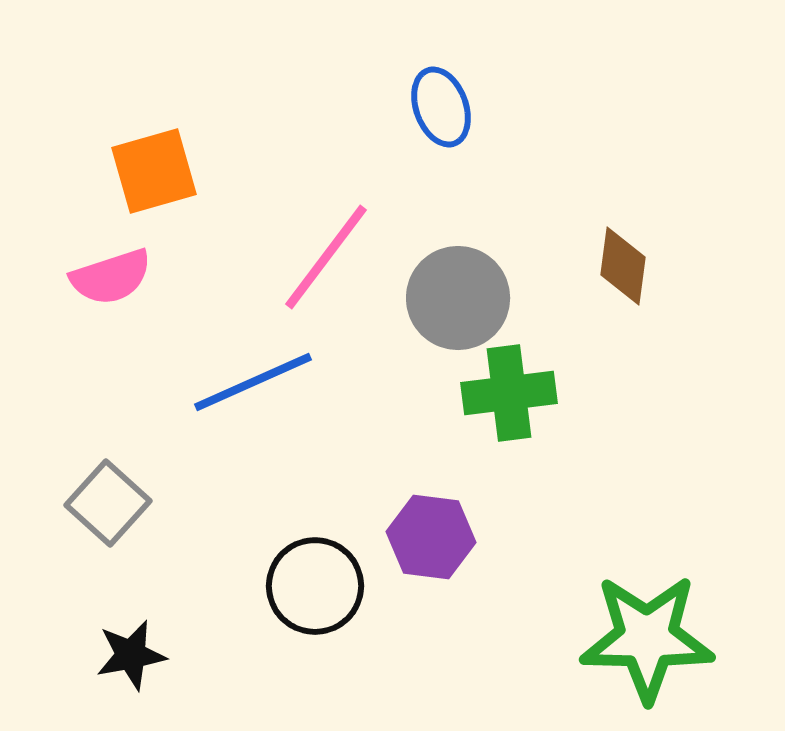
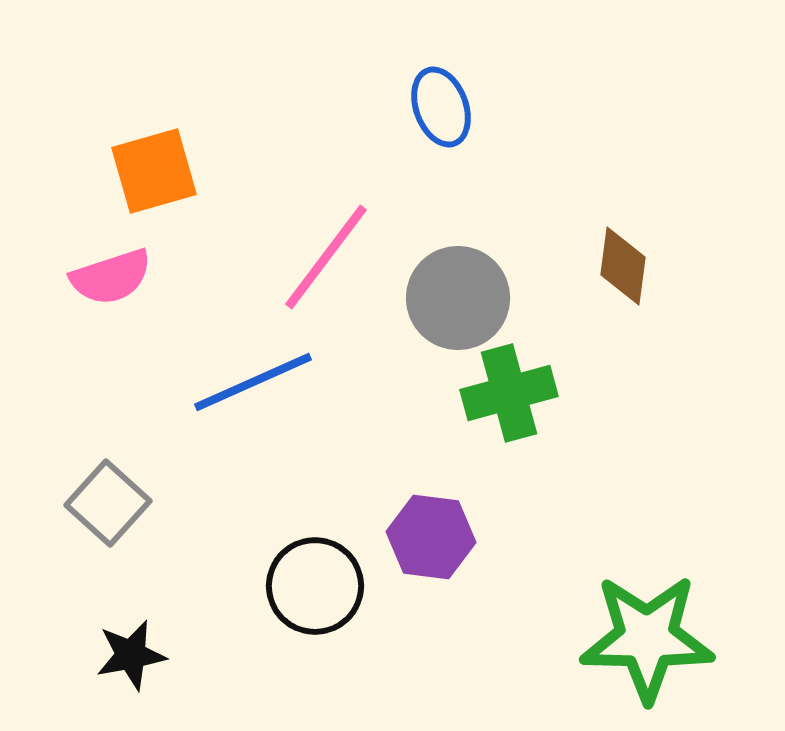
green cross: rotated 8 degrees counterclockwise
